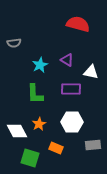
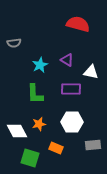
orange star: rotated 16 degrees clockwise
